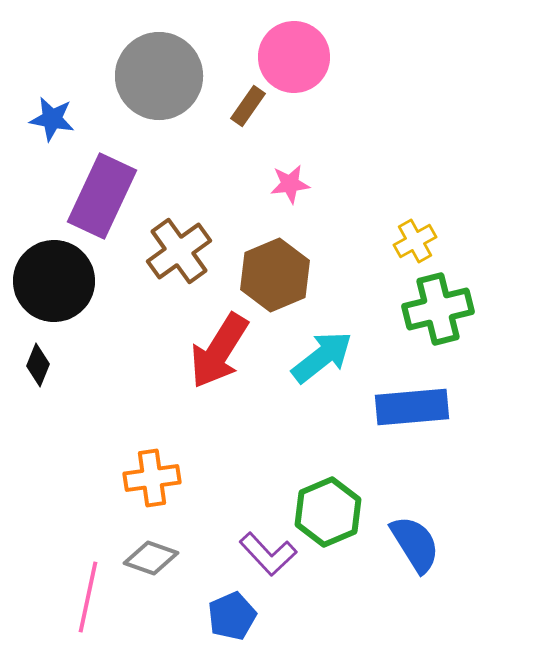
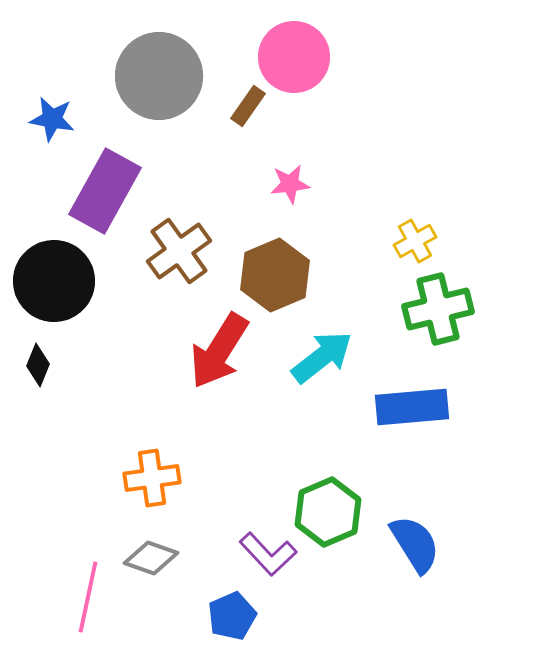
purple rectangle: moved 3 px right, 5 px up; rotated 4 degrees clockwise
